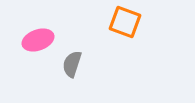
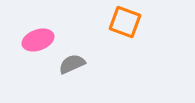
gray semicircle: rotated 48 degrees clockwise
